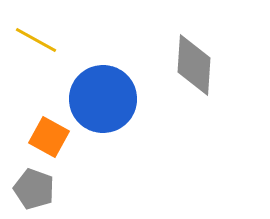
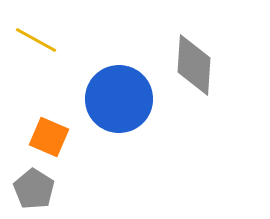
blue circle: moved 16 px right
orange square: rotated 6 degrees counterclockwise
gray pentagon: rotated 12 degrees clockwise
